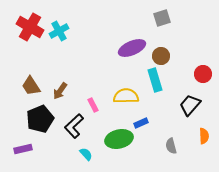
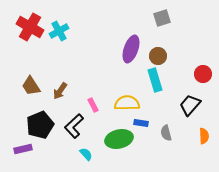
purple ellipse: moved 1 px left, 1 px down; rotated 48 degrees counterclockwise
brown circle: moved 3 px left
yellow semicircle: moved 1 px right, 7 px down
black pentagon: moved 6 px down
blue rectangle: rotated 32 degrees clockwise
gray semicircle: moved 5 px left, 13 px up
